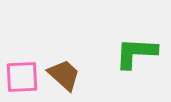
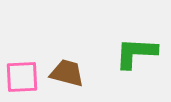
brown trapezoid: moved 3 px right, 2 px up; rotated 27 degrees counterclockwise
